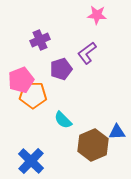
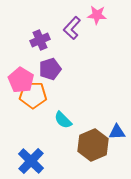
purple L-shape: moved 15 px left, 25 px up; rotated 10 degrees counterclockwise
purple pentagon: moved 11 px left
pink pentagon: rotated 20 degrees counterclockwise
